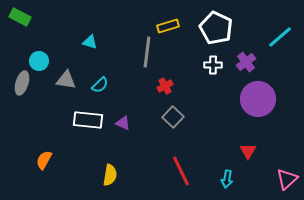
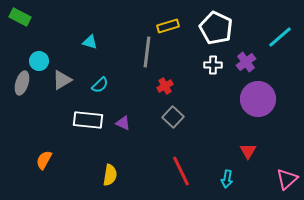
gray triangle: moved 4 px left; rotated 40 degrees counterclockwise
